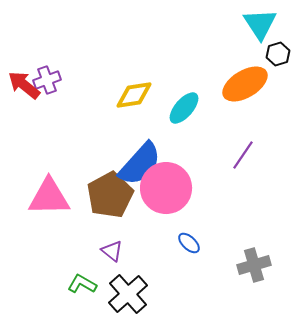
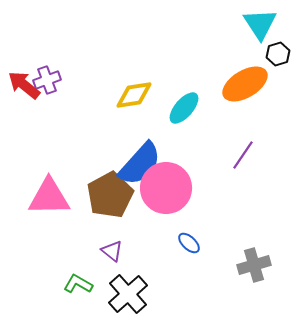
green L-shape: moved 4 px left
